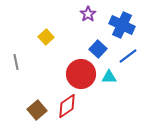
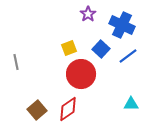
yellow square: moved 23 px right, 11 px down; rotated 21 degrees clockwise
blue square: moved 3 px right
cyan triangle: moved 22 px right, 27 px down
red diamond: moved 1 px right, 3 px down
